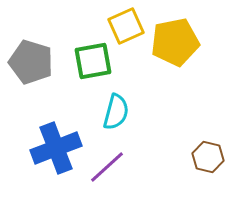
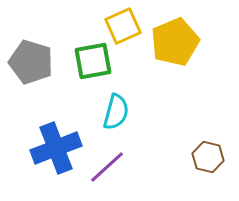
yellow square: moved 3 px left
yellow pentagon: rotated 12 degrees counterclockwise
